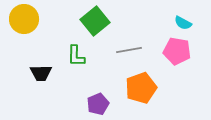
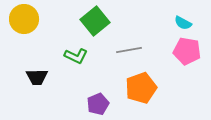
pink pentagon: moved 10 px right
green L-shape: rotated 65 degrees counterclockwise
black trapezoid: moved 4 px left, 4 px down
